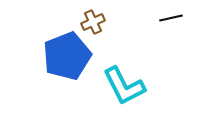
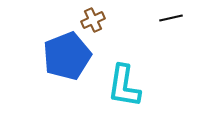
brown cross: moved 2 px up
cyan L-shape: rotated 36 degrees clockwise
